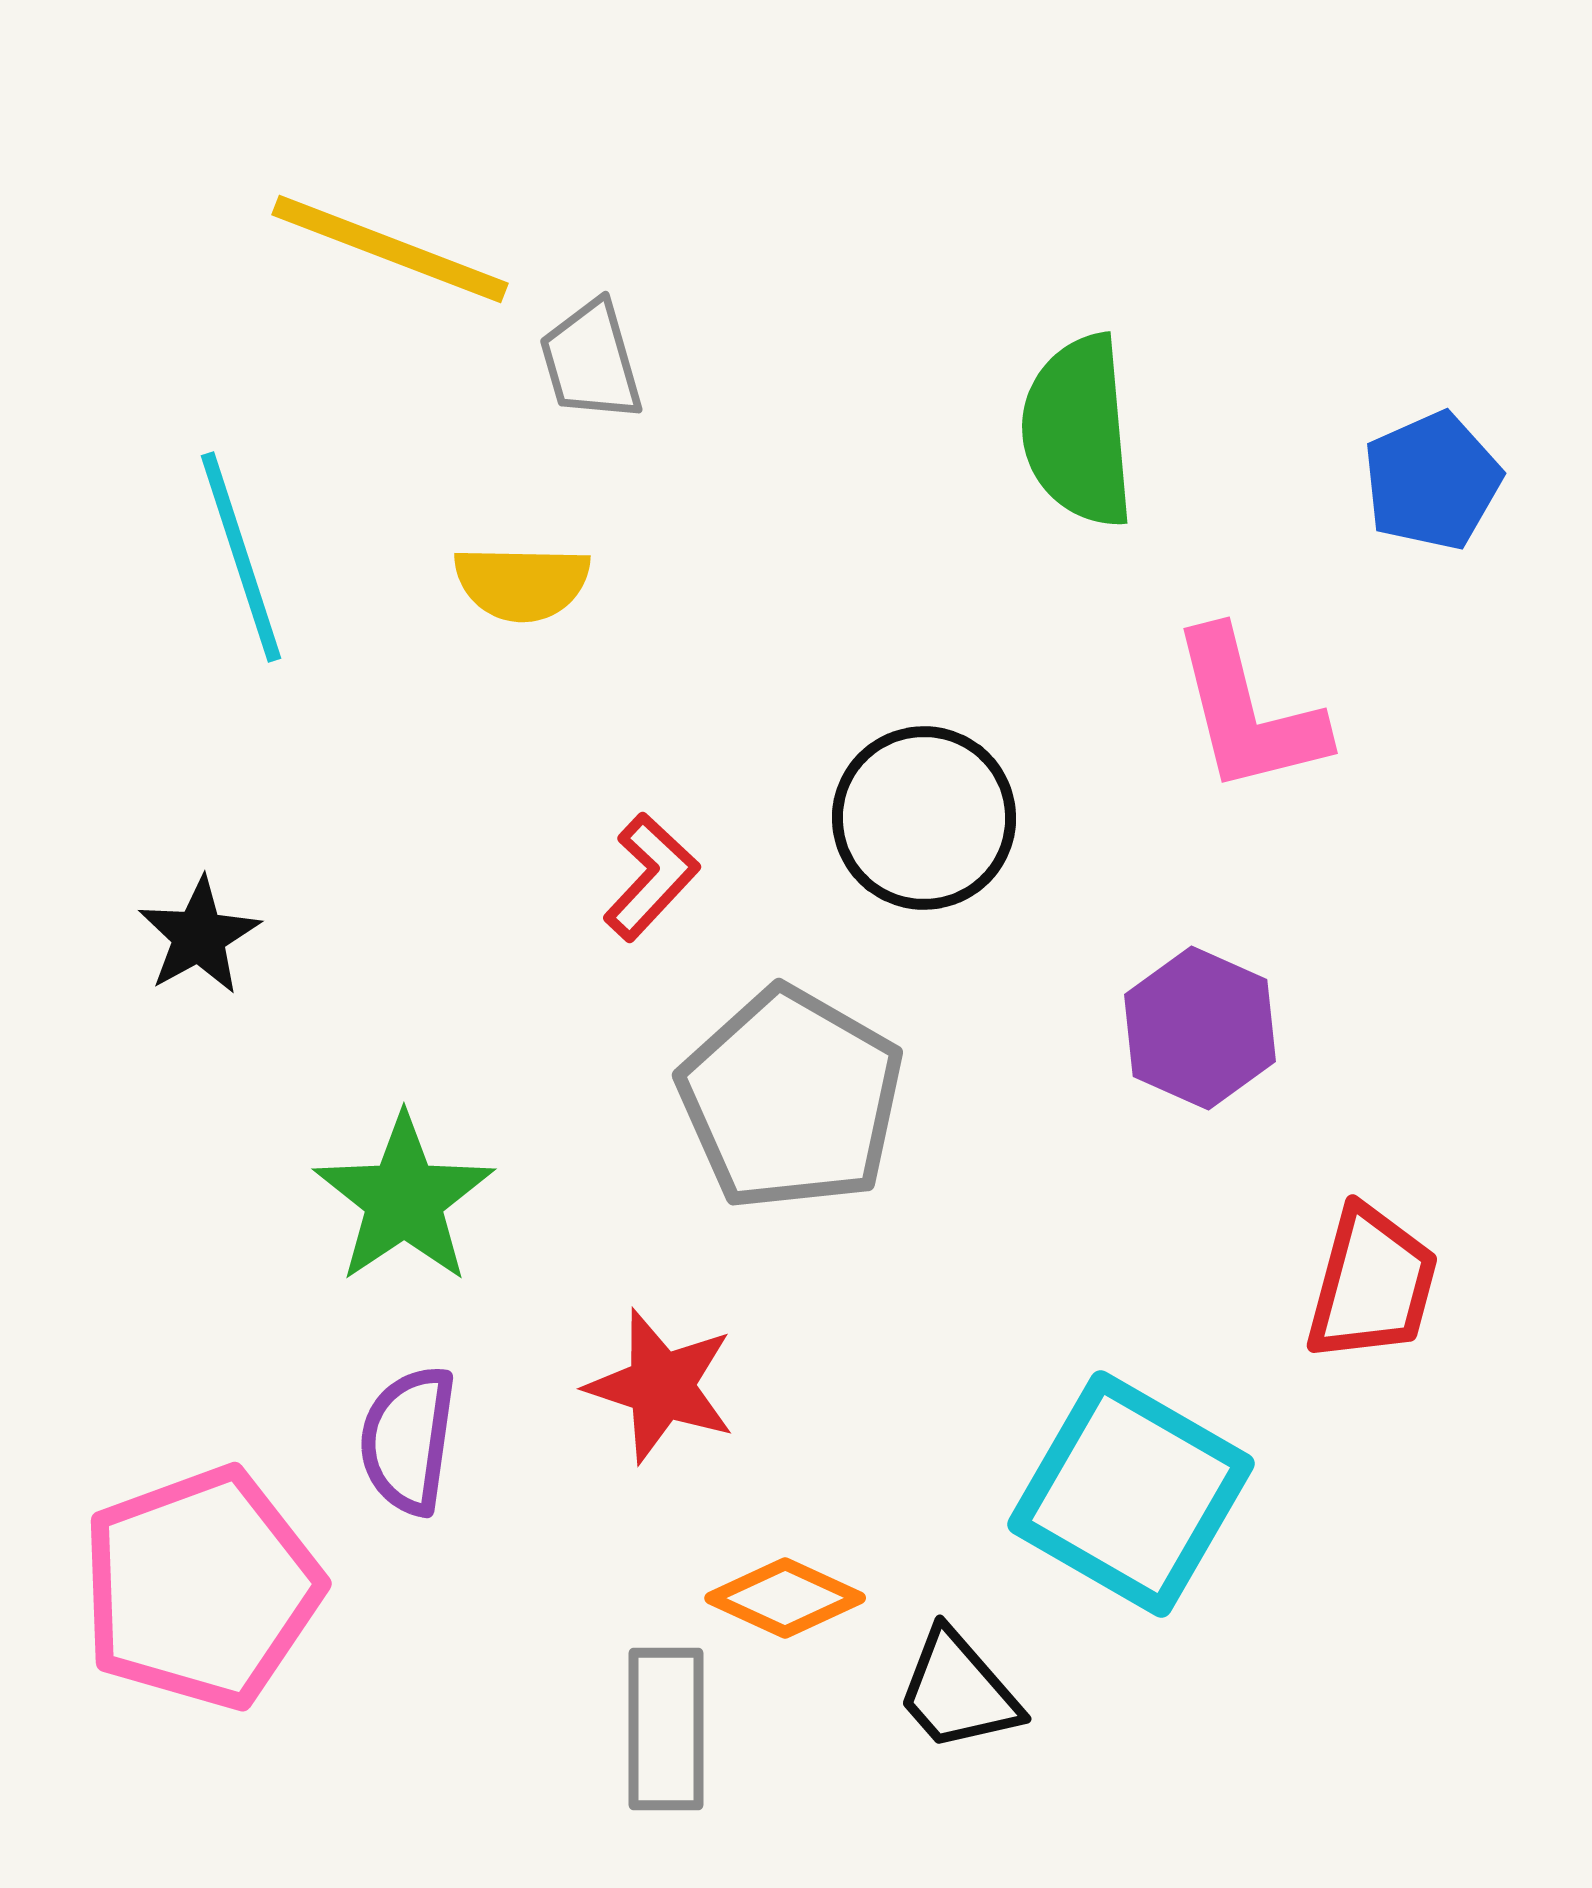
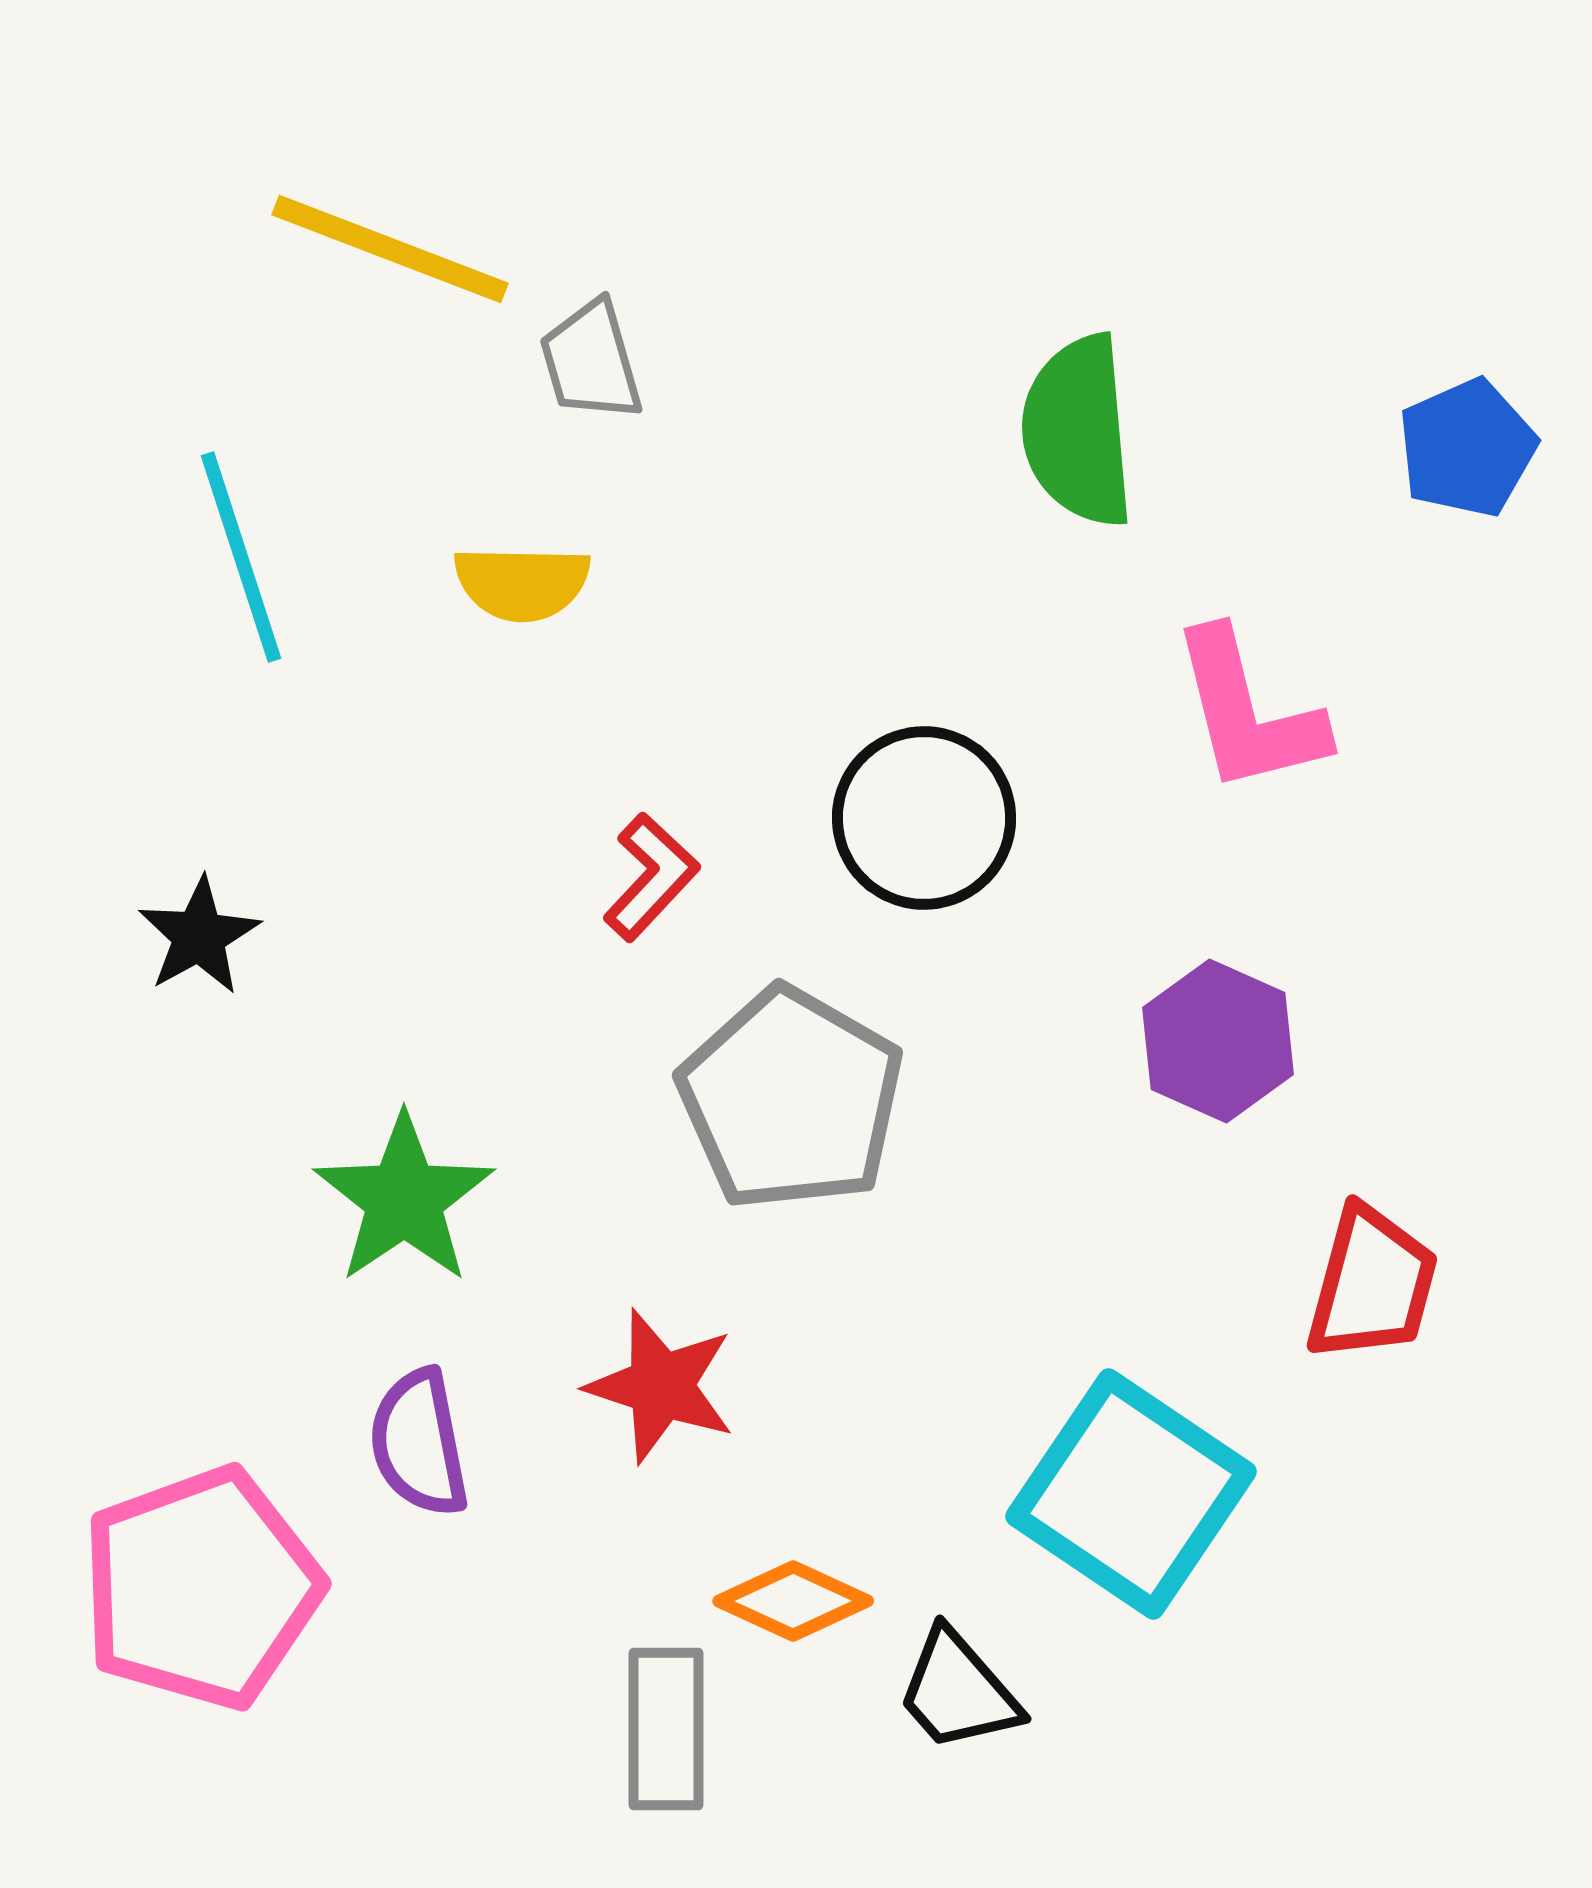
blue pentagon: moved 35 px right, 33 px up
purple hexagon: moved 18 px right, 13 px down
purple semicircle: moved 11 px right, 3 px down; rotated 19 degrees counterclockwise
cyan square: rotated 4 degrees clockwise
orange diamond: moved 8 px right, 3 px down
